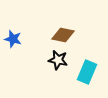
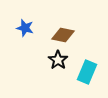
blue star: moved 12 px right, 11 px up
black star: rotated 24 degrees clockwise
